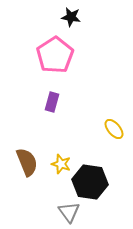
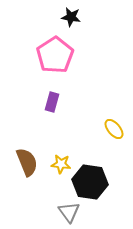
yellow star: rotated 12 degrees counterclockwise
